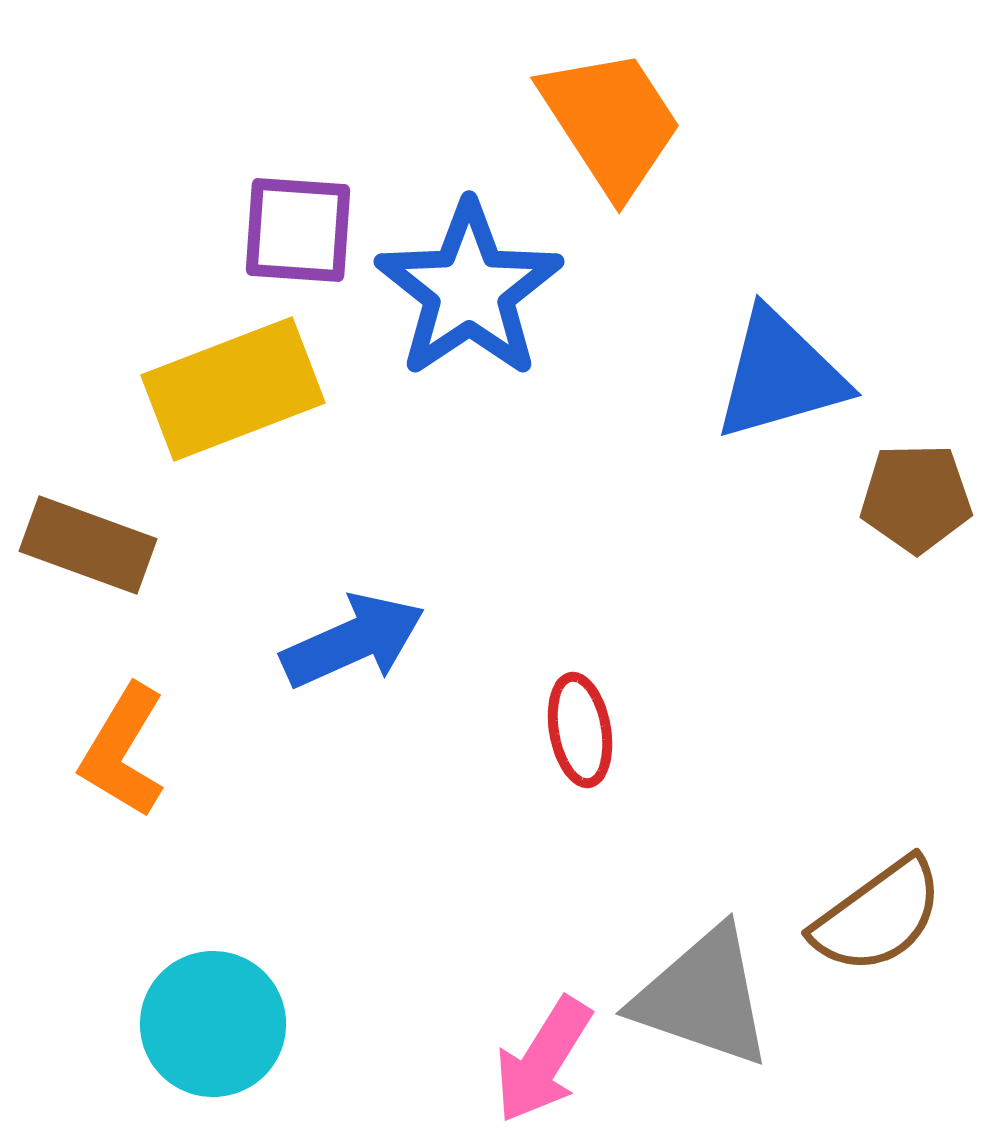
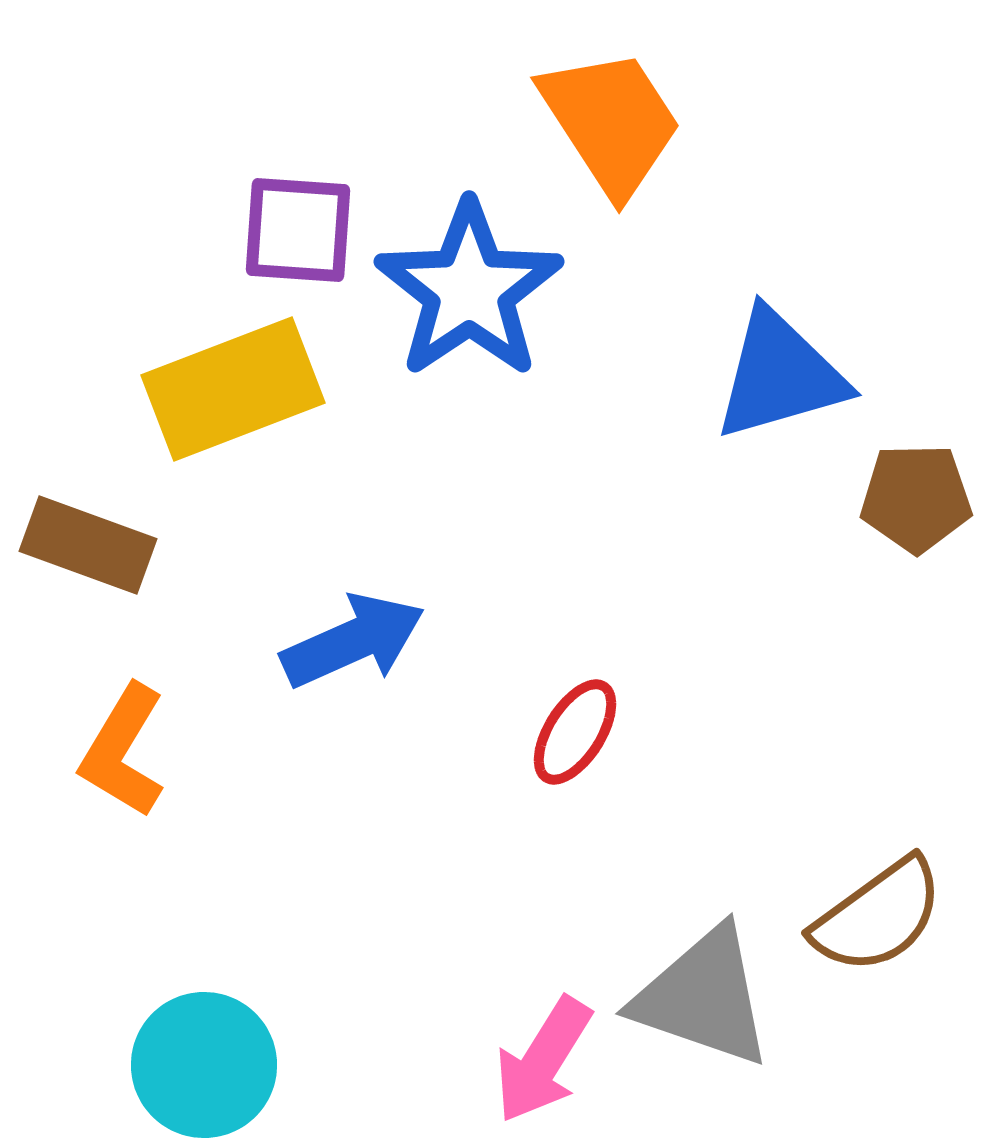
red ellipse: moved 5 px left, 2 px down; rotated 42 degrees clockwise
cyan circle: moved 9 px left, 41 px down
